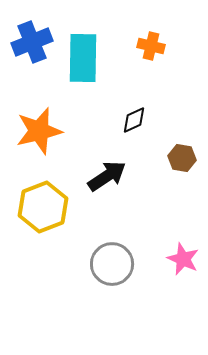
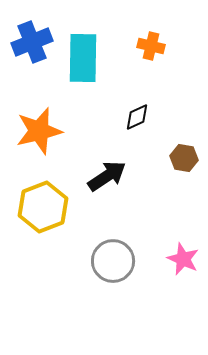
black diamond: moved 3 px right, 3 px up
brown hexagon: moved 2 px right
gray circle: moved 1 px right, 3 px up
